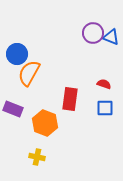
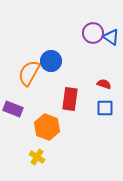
blue triangle: rotated 12 degrees clockwise
blue circle: moved 34 px right, 7 px down
orange hexagon: moved 2 px right, 4 px down
yellow cross: rotated 21 degrees clockwise
